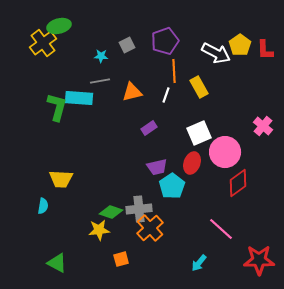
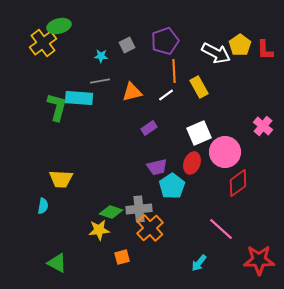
white line: rotated 35 degrees clockwise
orange square: moved 1 px right, 2 px up
